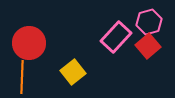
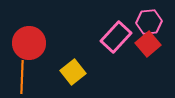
pink hexagon: rotated 10 degrees clockwise
red square: moved 2 px up
